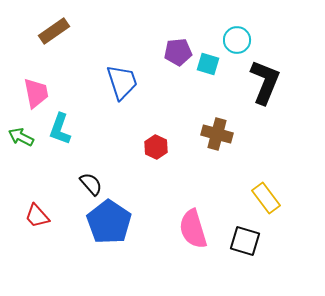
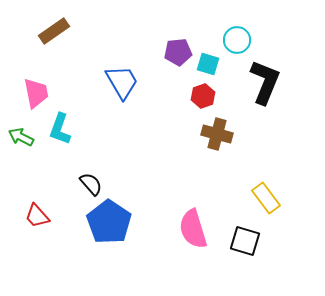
blue trapezoid: rotated 12 degrees counterclockwise
red hexagon: moved 47 px right, 51 px up; rotated 15 degrees clockwise
